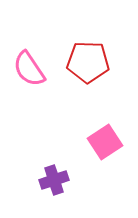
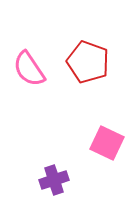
red pentagon: rotated 18 degrees clockwise
pink square: moved 2 px right, 1 px down; rotated 32 degrees counterclockwise
